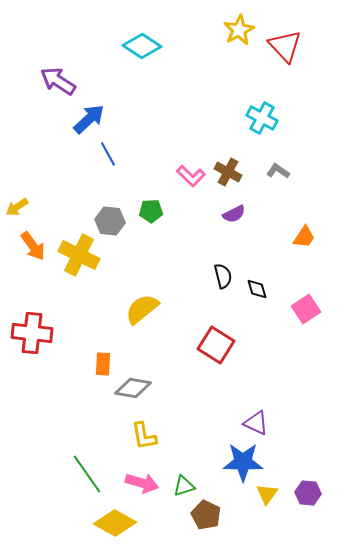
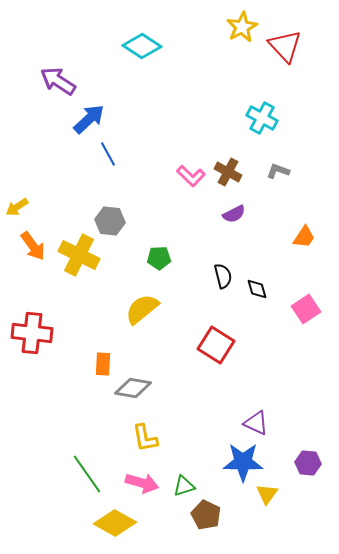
yellow star: moved 3 px right, 3 px up
gray L-shape: rotated 15 degrees counterclockwise
green pentagon: moved 8 px right, 47 px down
yellow L-shape: moved 1 px right, 2 px down
purple hexagon: moved 30 px up
